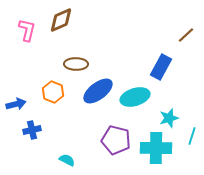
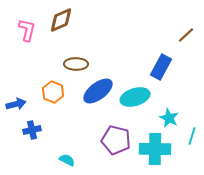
cyan star: rotated 30 degrees counterclockwise
cyan cross: moved 1 px left, 1 px down
